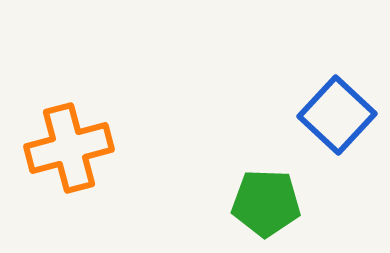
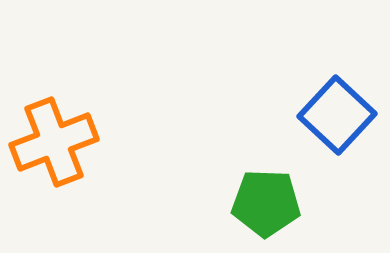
orange cross: moved 15 px left, 6 px up; rotated 6 degrees counterclockwise
